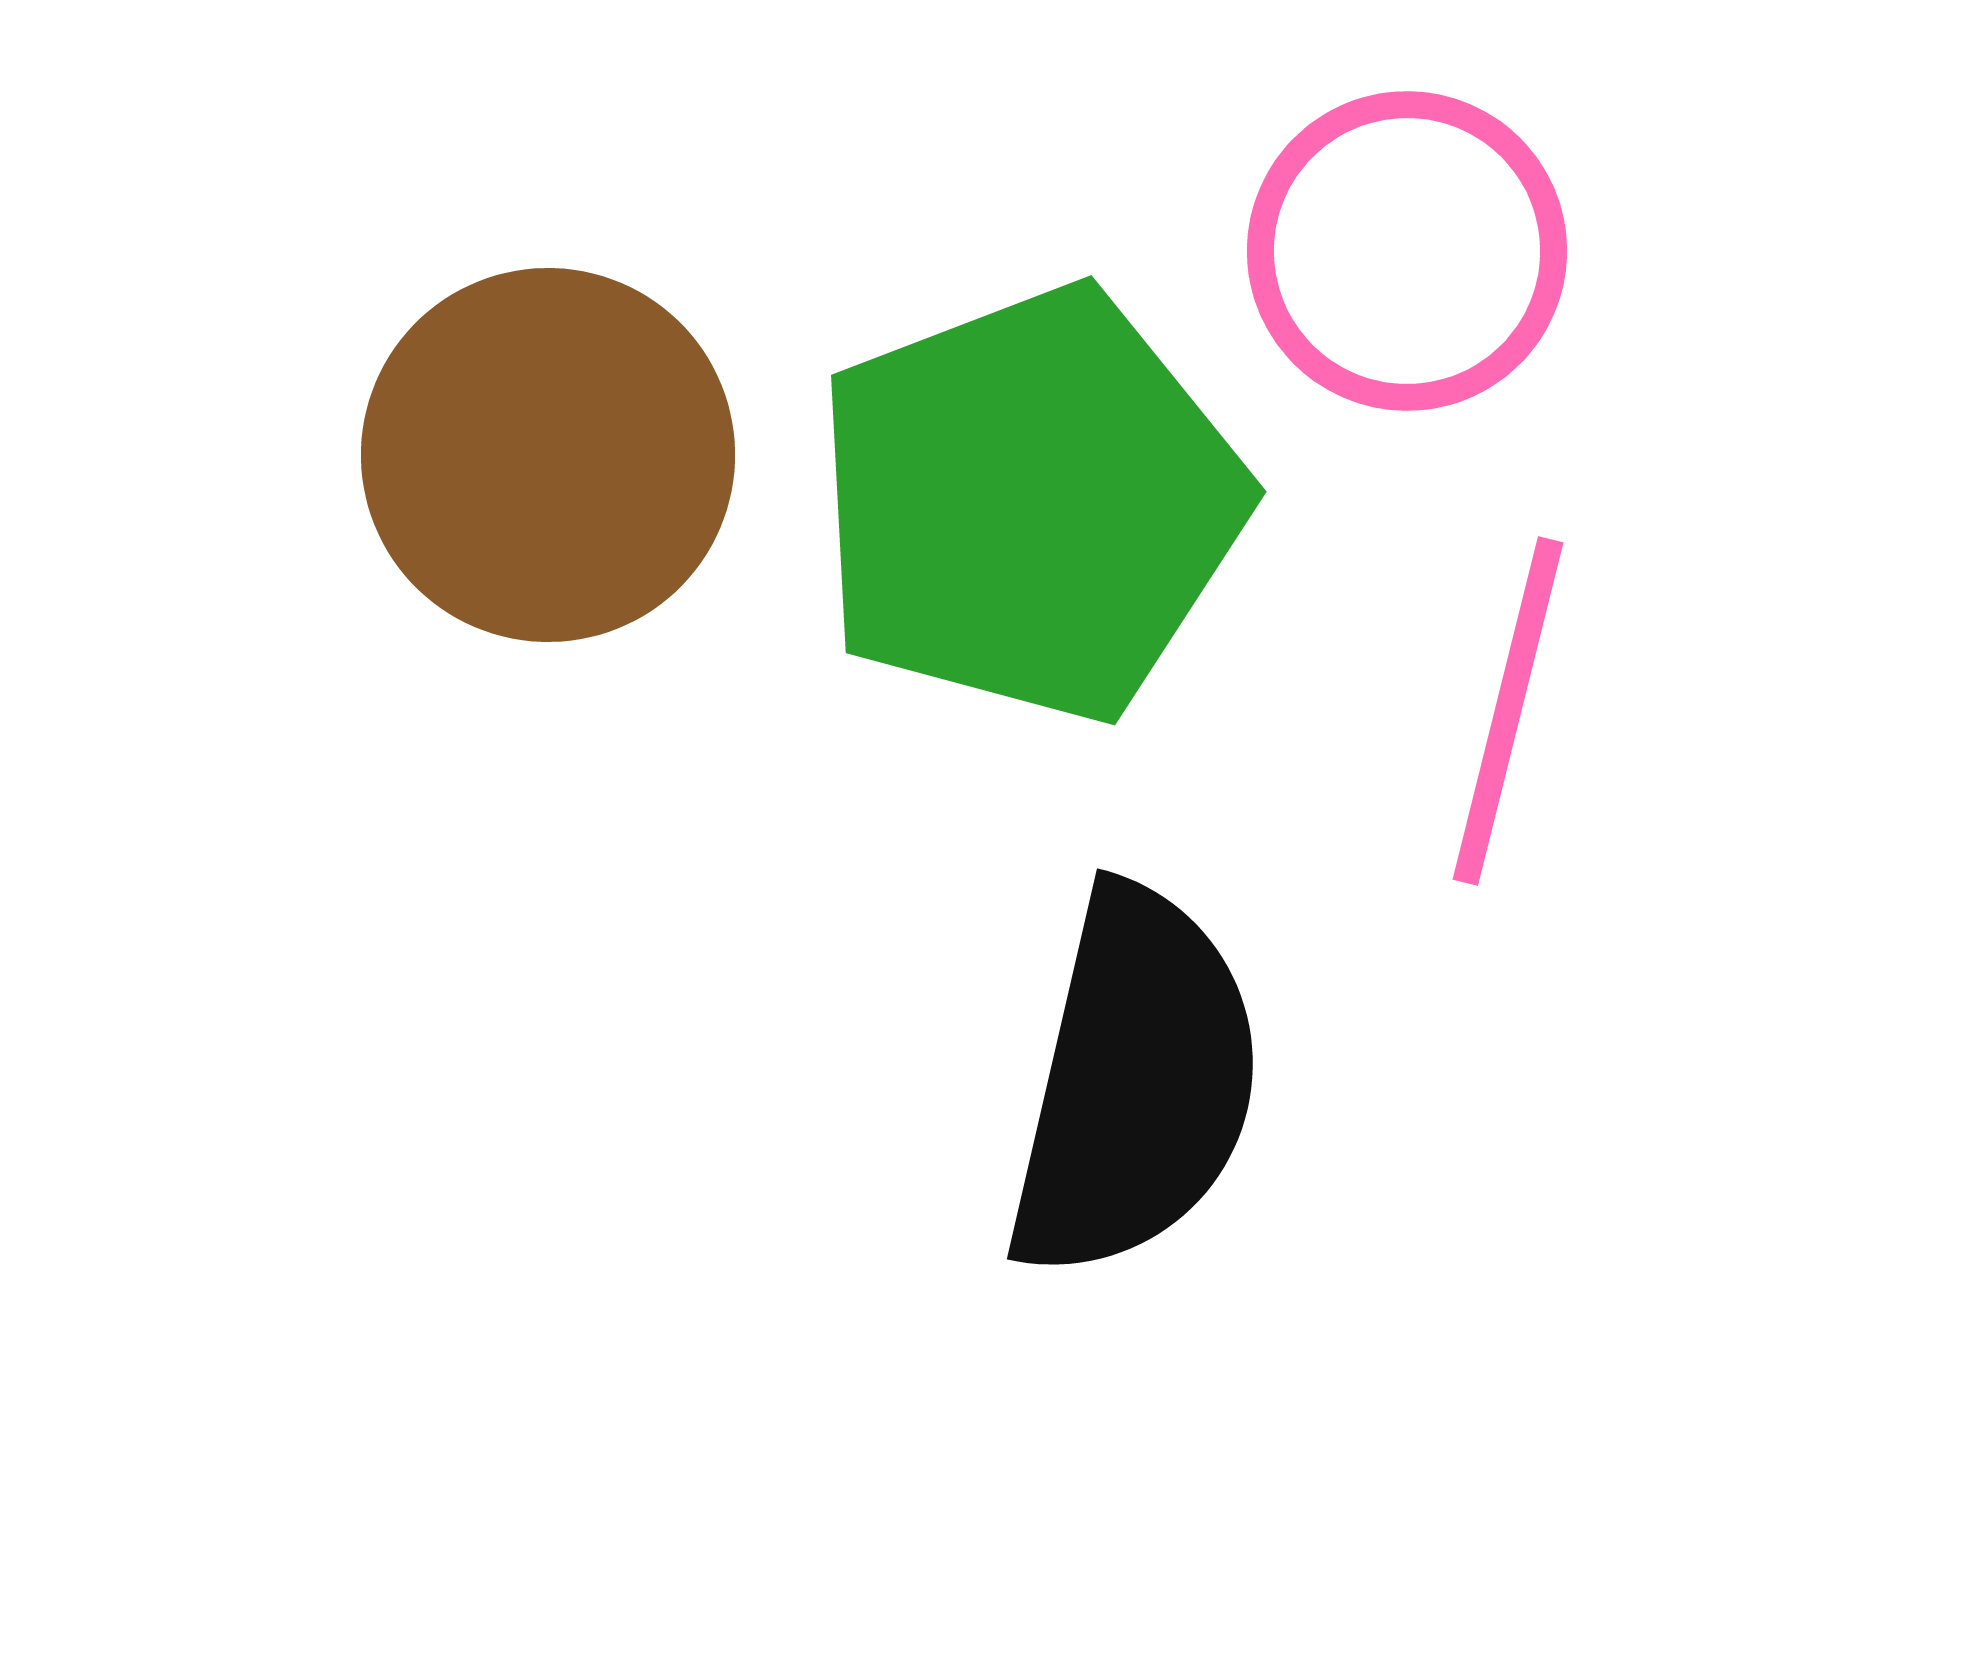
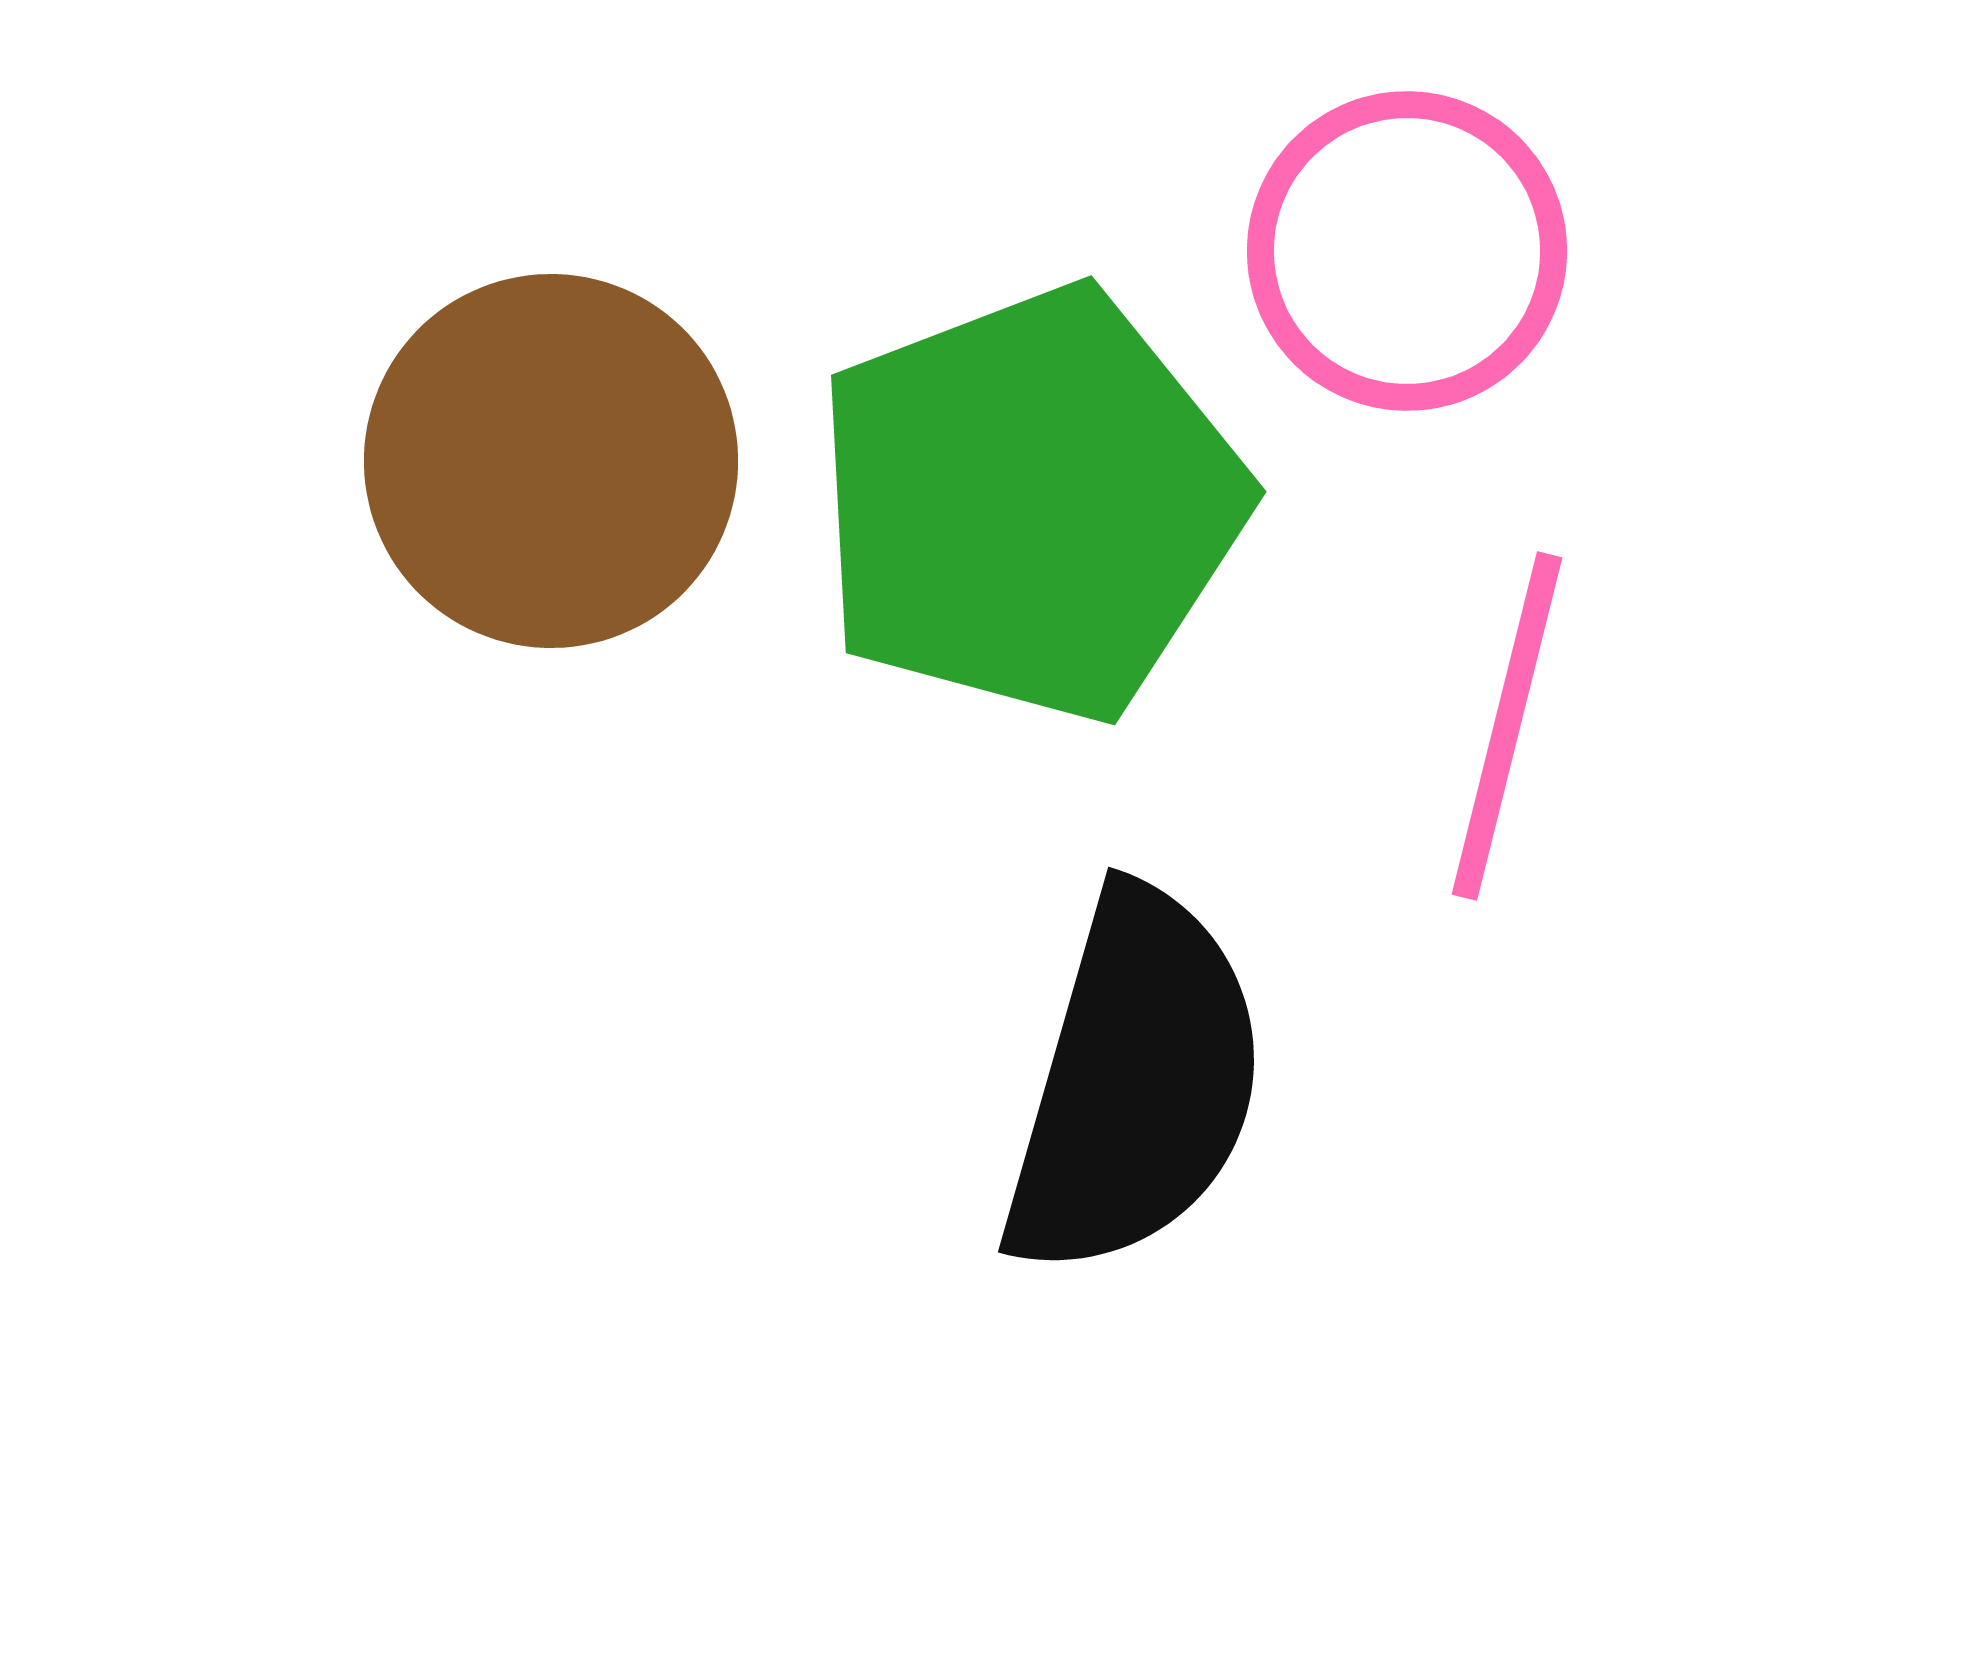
brown circle: moved 3 px right, 6 px down
pink line: moved 1 px left, 15 px down
black semicircle: rotated 3 degrees clockwise
